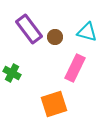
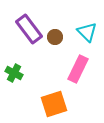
cyan triangle: rotated 30 degrees clockwise
pink rectangle: moved 3 px right, 1 px down
green cross: moved 2 px right
